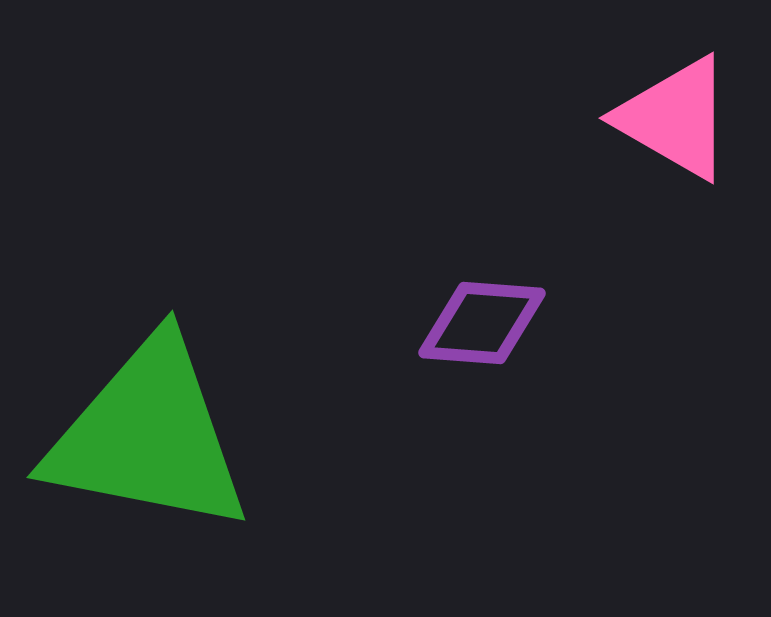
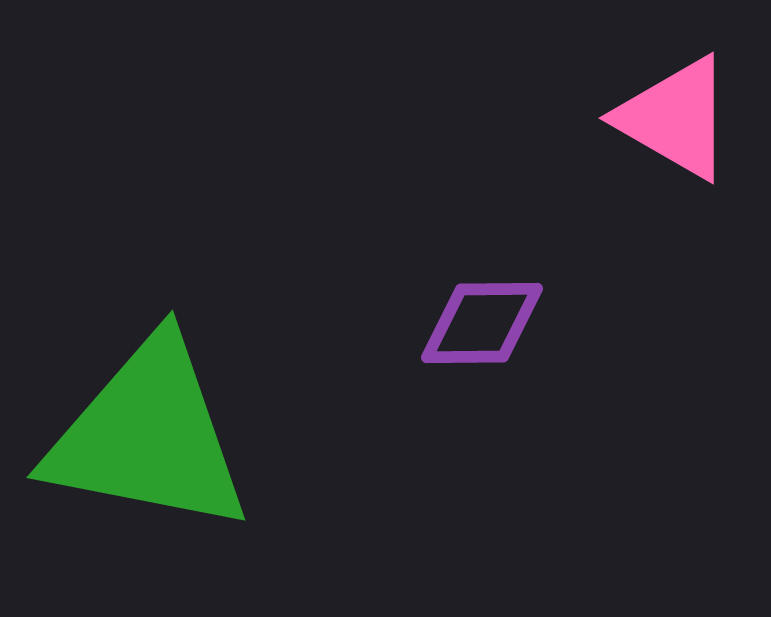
purple diamond: rotated 5 degrees counterclockwise
